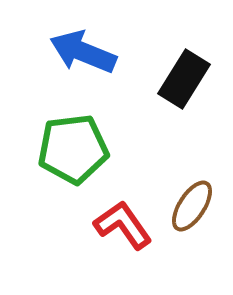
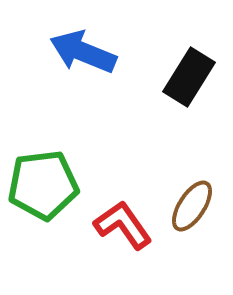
black rectangle: moved 5 px right, 2 px up
green pentagon: moved 30 px left, 36 px down
